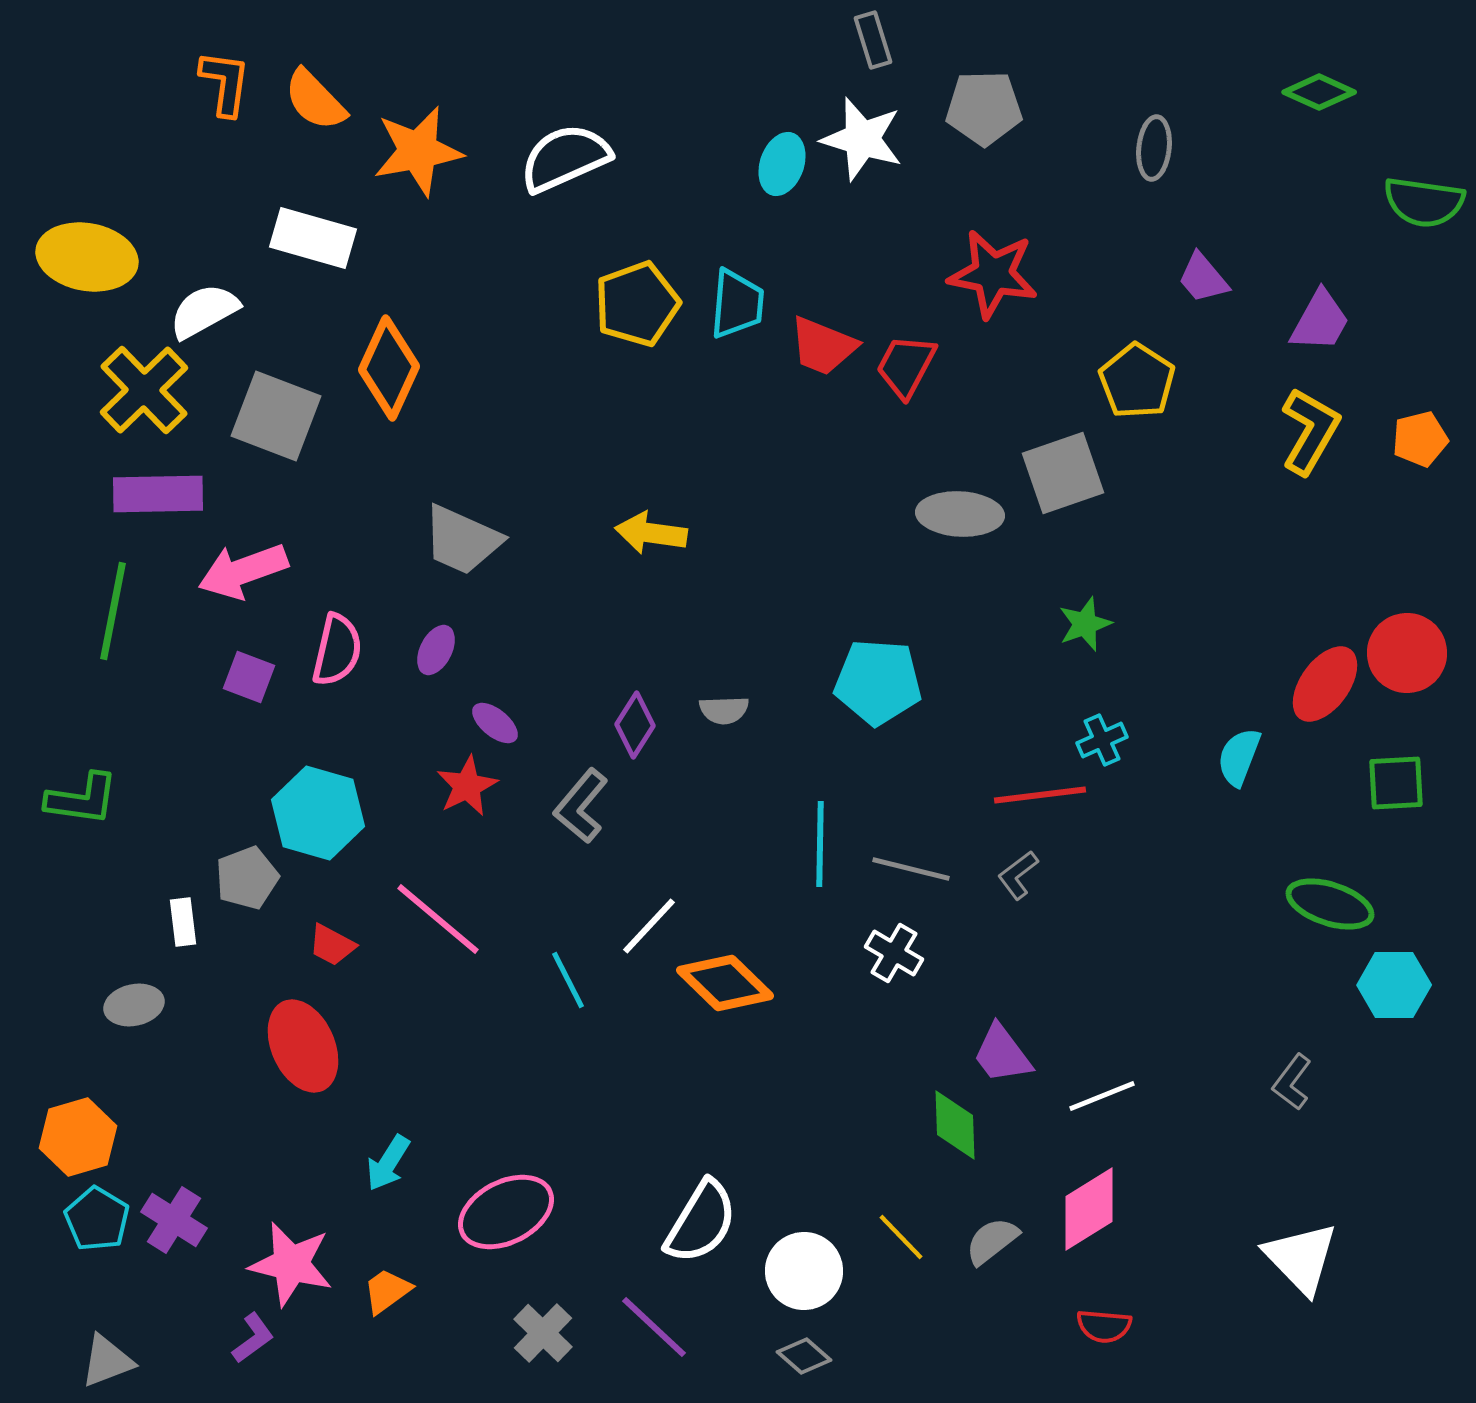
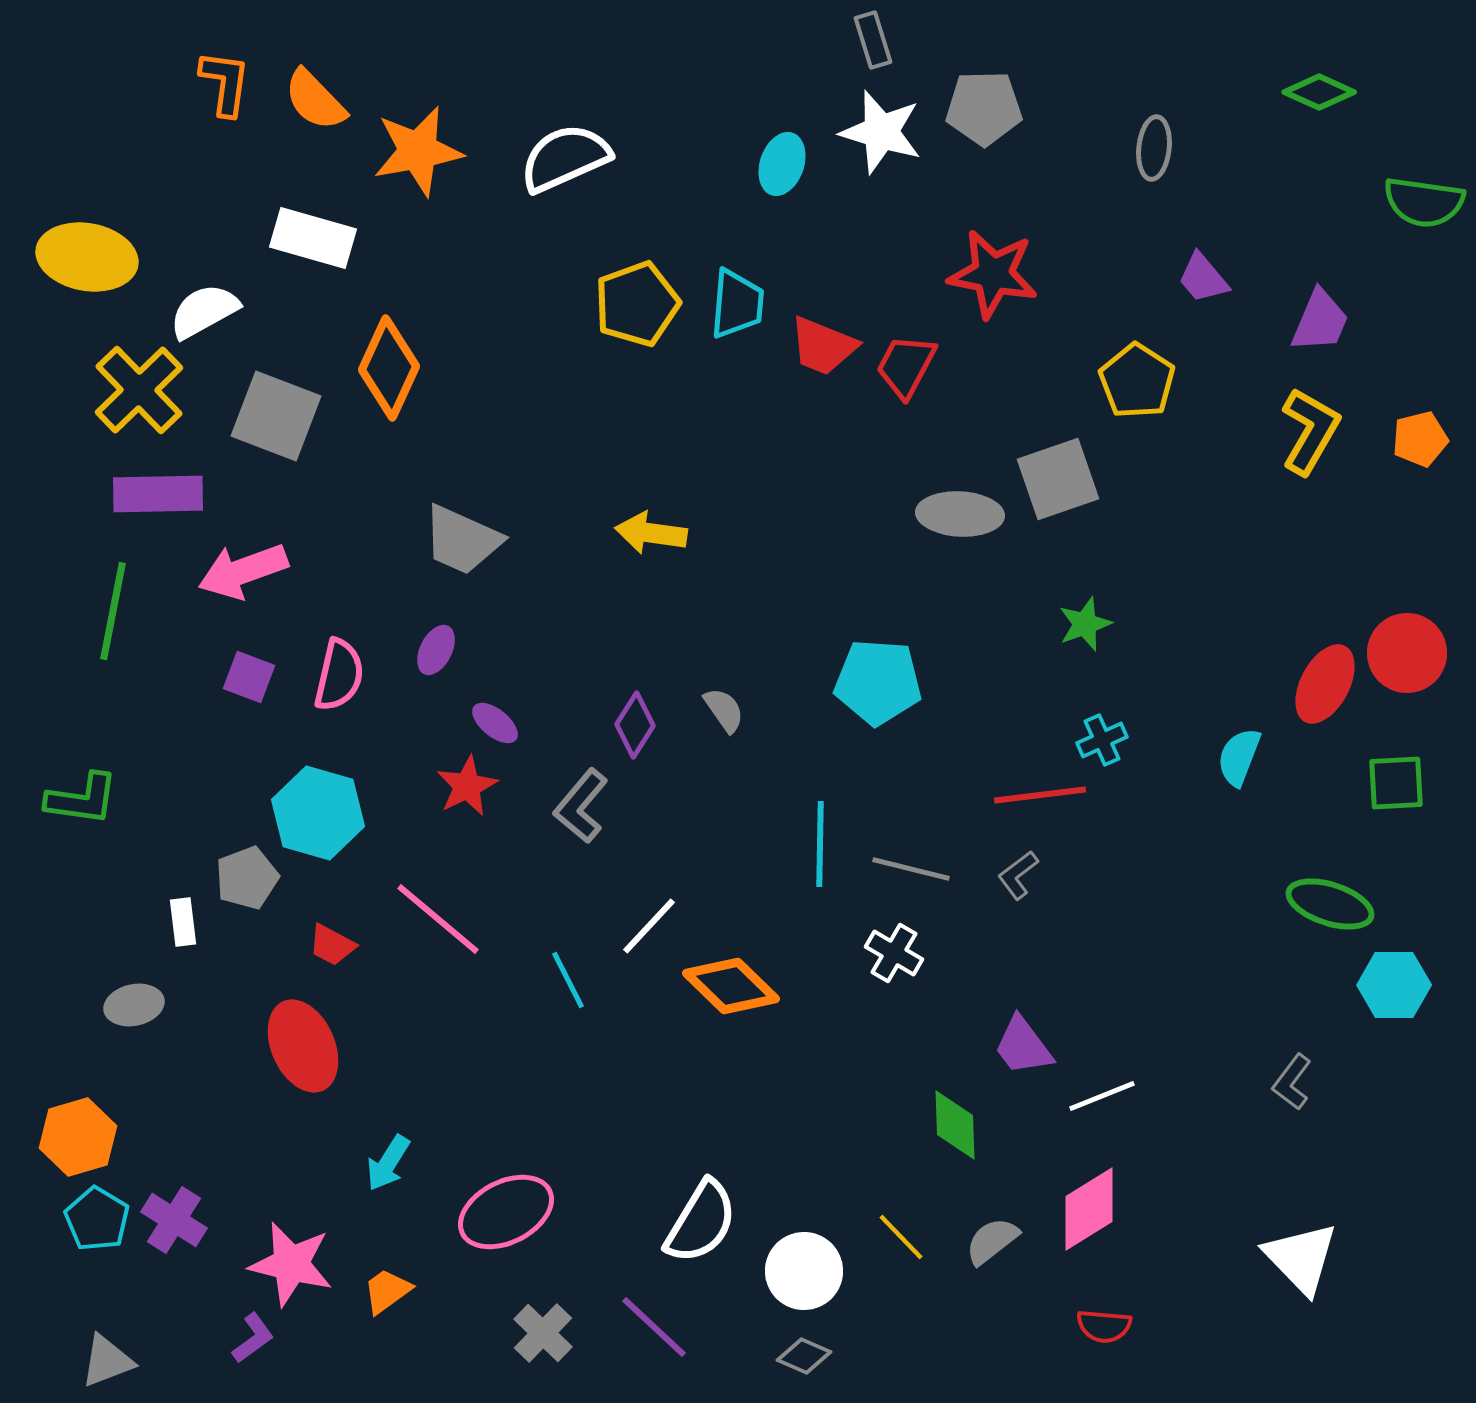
white star at (862, 139): moved 19 px right, 7 px up
purple trapezoid at (1320, 321): rotated 6 degrees counterclockwise
yellow cross at (144, 390): moved 5 px left
gray square at (1063, 473): moved 5 px left, 6 px down
pink semicircle at (337, 650): moved 2 px right, 25 px down
red ellipse at (1325, 684): rotated 8 degrees counterclockwise
gray semicircle at (724, 710): rotated 123 degrees counterclockwise
orange diamond at (725, 983): moved 6 px right, 3 px down
purple trapezoid at (1002, 1054): moved 21 px right, 8 px up
gray diamond at (804, 1356): rotated 18 degrees counterclockwise
